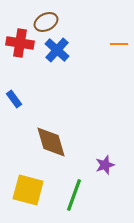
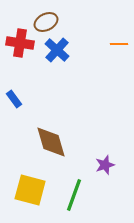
yellow square: moved 2 px right
